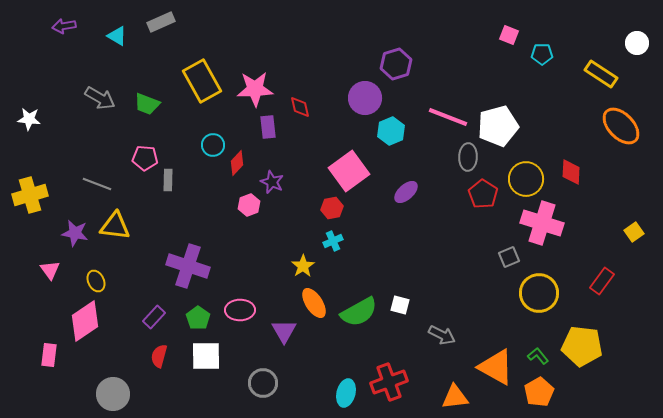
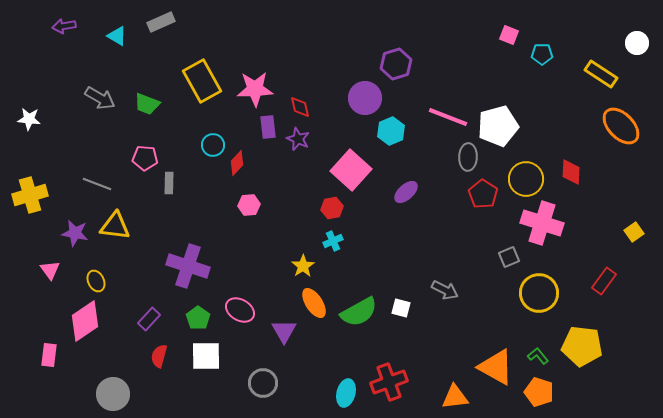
pink square at (349, 171): moved 2 px right, 1 px up; rotated 12 degrees counterclockwise
gray rectangle at (168, 180): moved 1 px right, 3 px down
purple star at (272, 182): moved 26 px right, 43 px up
pink hexagon at (249, 205): rotated 15 degrees clockwise
red rectangle at (602, 281): moved 2 px right
white square at (400, 305): moved 1 px right, 3 px down
pink ellipse at (240, 310): rotated 32 degrees clockwise
purple rectangle at (154, 317): moved 5 px left, 2 px down
gray arrow at (442, 335): moved 3 px right, 45 px up
orange pentagon at (539, 392): rotated 24 degrees counterclockwise
